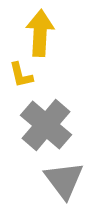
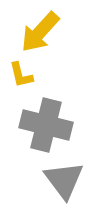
yellow arrow: moved 1 px up; rotated 141 degrees counterclockwise
gray cross: rotated 27 degrees counterclockwise
